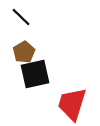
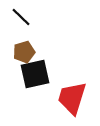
brown pentagon: rotated 15 degrees clockwise
red trapezoid: moved 6 px up
